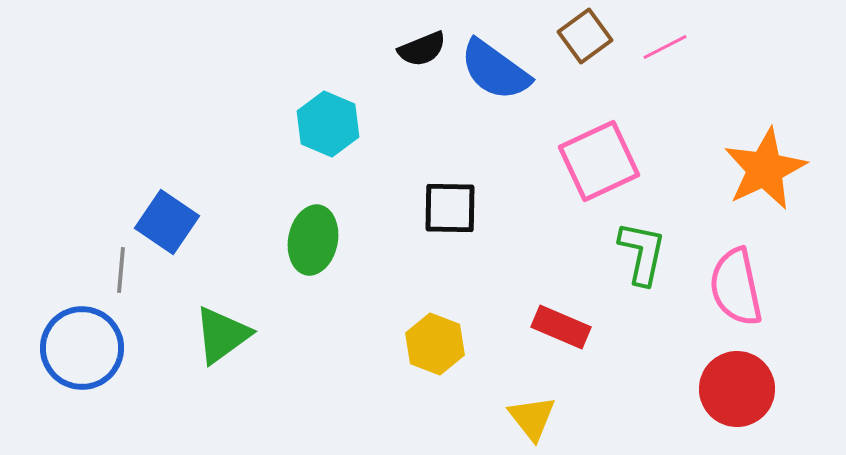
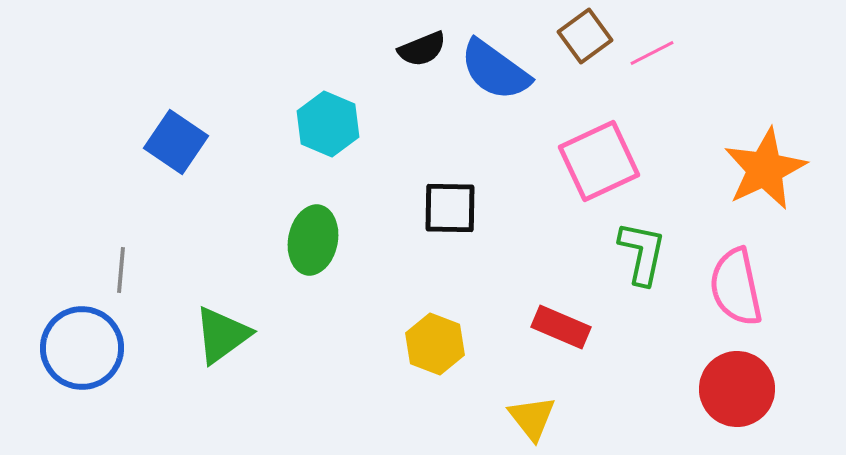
pink line: moved 13 px left, 6 px down
blue square: moved 9 px right, 80 px up
